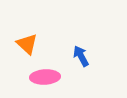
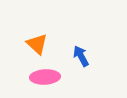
orange triangle: moved 10 px right
